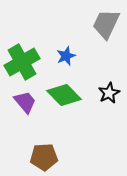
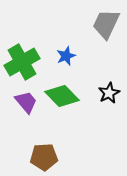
green diamond: moved 2 px left, 1 px down
purple trapezoid: moved 1 px right
